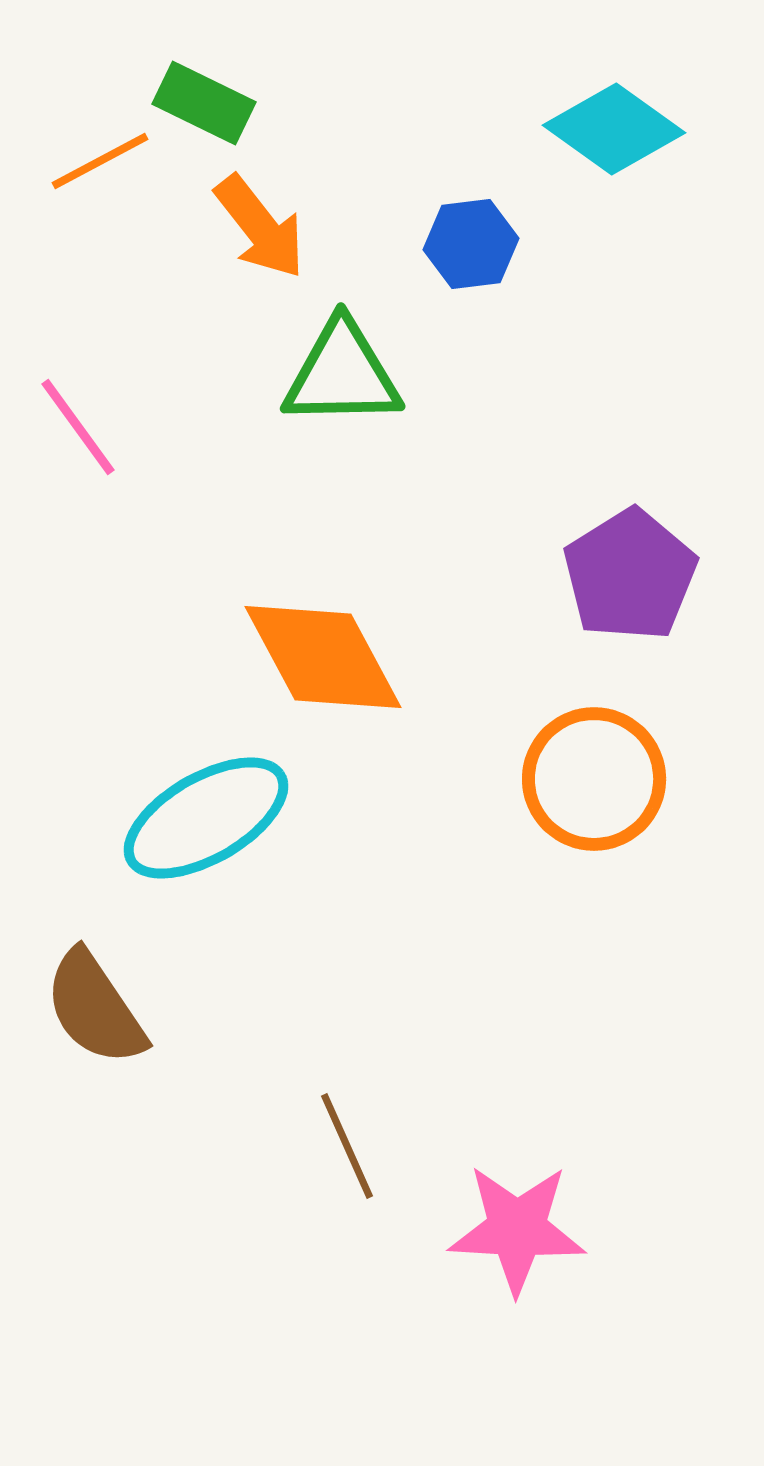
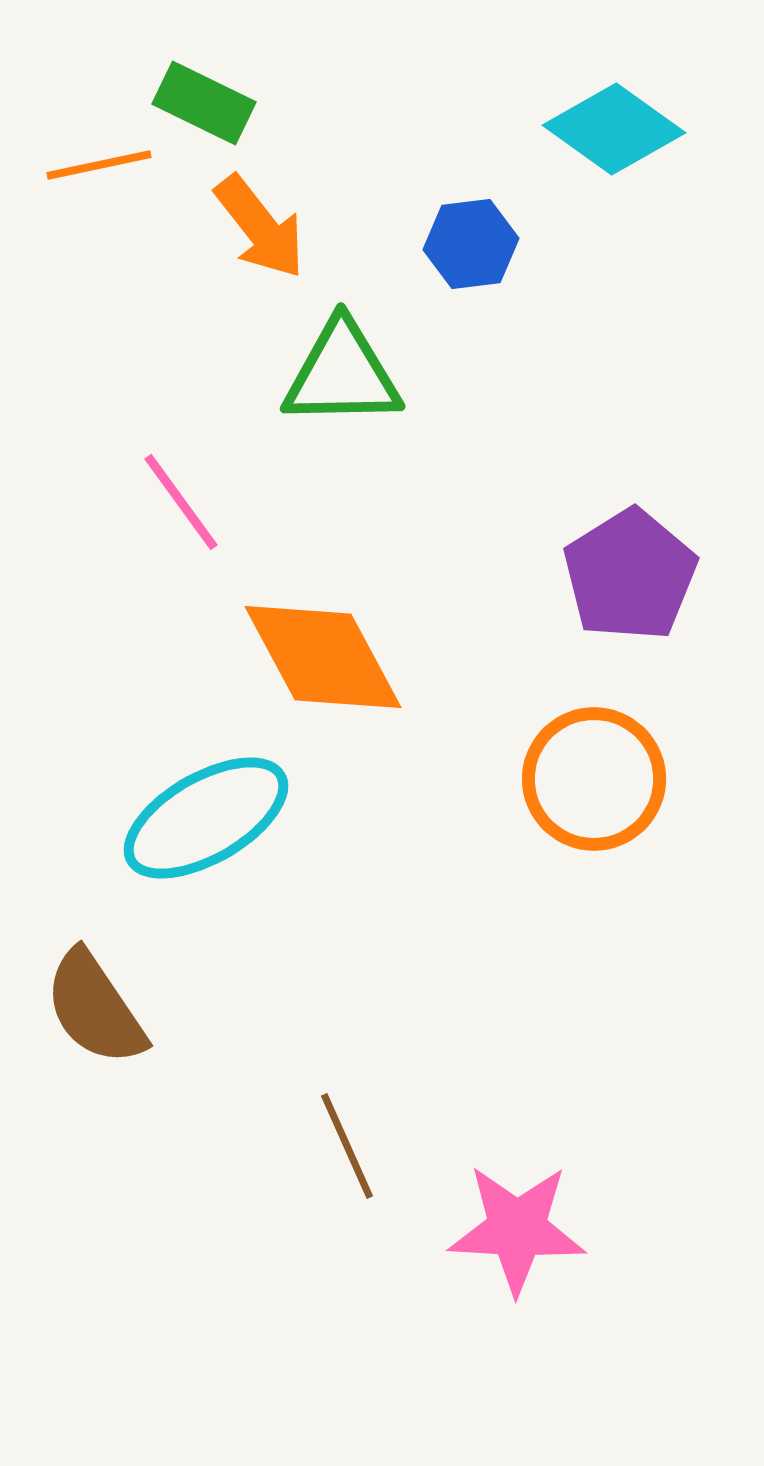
orange line: moved 1 px left, 4 px down; rotated 16 degrees clockwise
pink line: moved 103 px right, 75 px down
